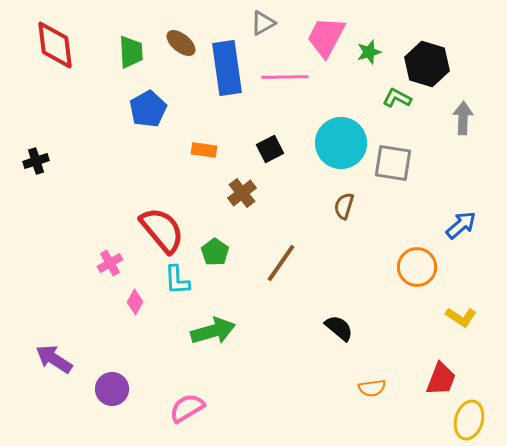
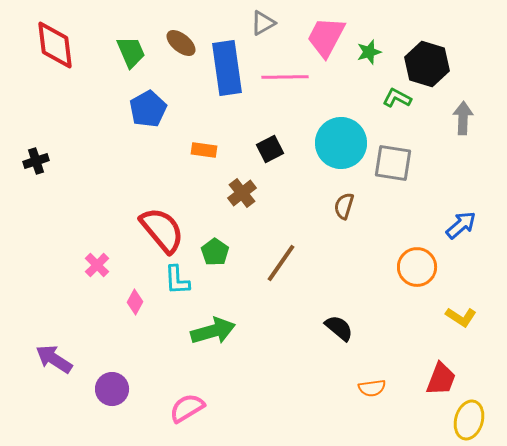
green trapezoid: rotated 20 degrees counterclockwise
pink cross: moved 13 px left, 2 px down; rotated 15 degrees counterclockwise
